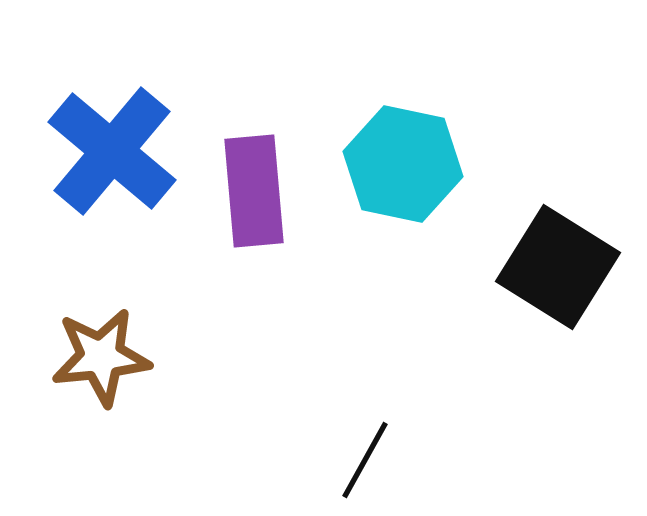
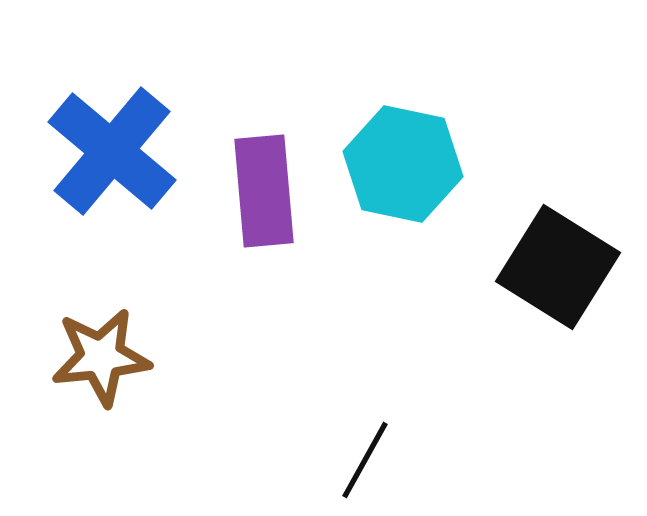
purple rectangle: moved 10 px right
